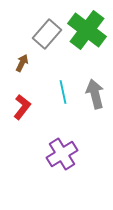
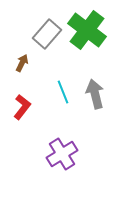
cyan line: rotated 10 degrees counterclockwise
